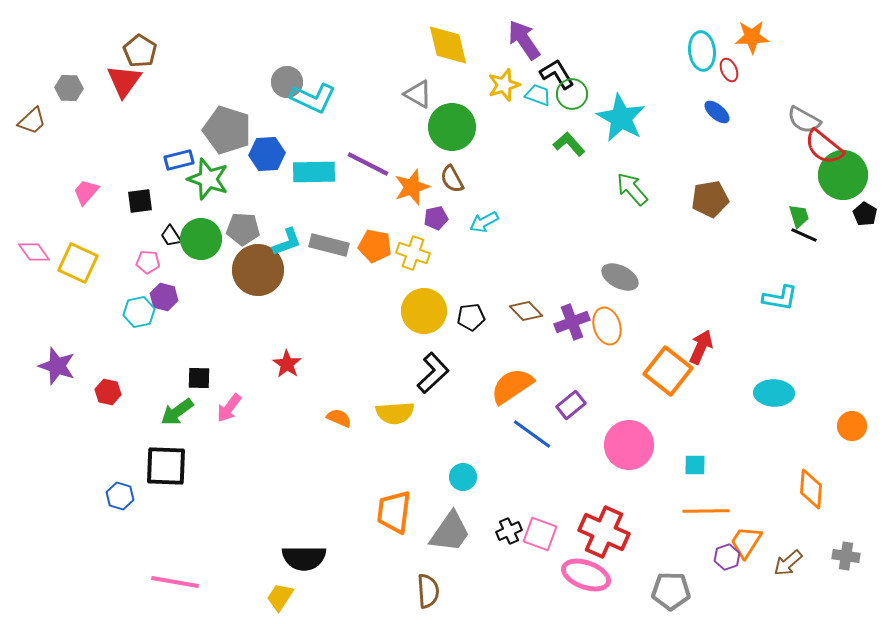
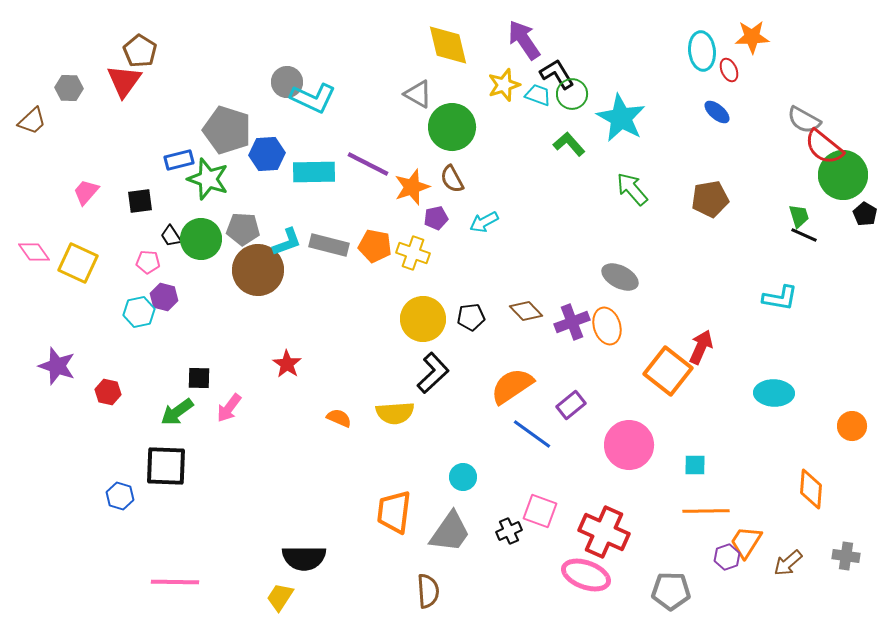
yellow circle at (424, 311): moved 1 px left, 8 px down
pink square at (540, 534): moved 23 px up
pink line at (175, 582): rotated 9 degrees counterclockwise
